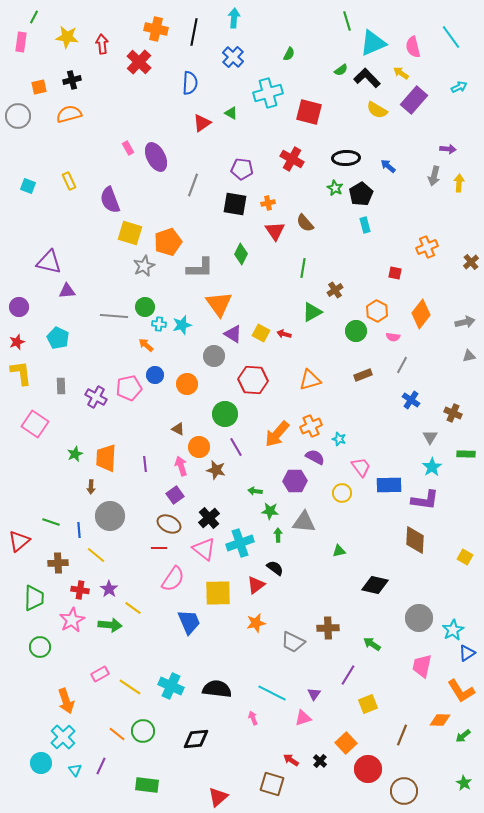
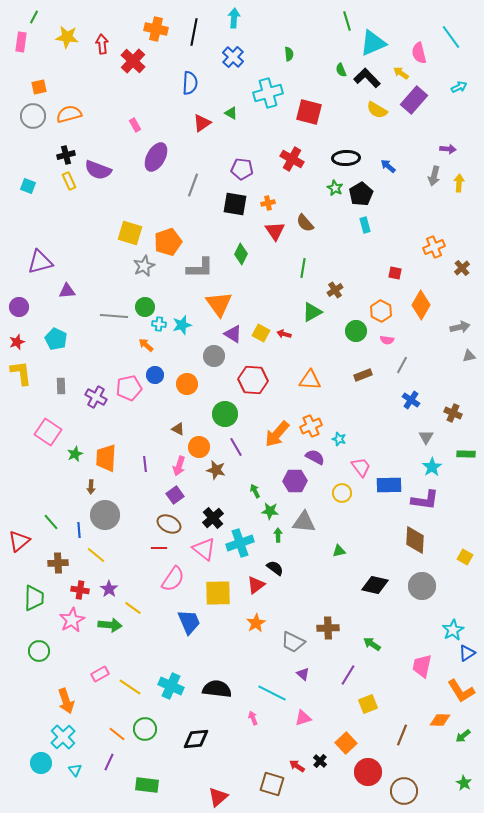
pink semicircle at (413, 47): moved 6 px right, 6 px down
green semicircle at (289, 54): rotated 32 degrees counterclockwise
red cross at (139, 62): moved 6 px left, 1 px up
green semicircle at (341, 70): rotated 104 degrees clockwise
black cross at (72, 80): moved 6 px left, 75 px down
gray circle at (18, 116): moved 15 px right
pink rectangle at (128, 148): moved 7 px right, 23 px up
purple ellipse at (156, 157): rotated 56 degrees clockwise
purple semicircle at (110, 200): moved 12 px left, 30 px up; rotated 48 degrees counterclockwise
orange cross at (427, 247): moved 7 px right
purple triangle at (49, 262): moved 9 px left; rotated 28 degrees counterclockwise
brown cross at (471, 262): moved 9 px left, 6 px down
orange hexagon at (377, 311): moved 4 px right
orange diamond at (421, 314): moved 9 px up; rotated 8 degrees counterclockwise
gray arrow at (465, 322): moved 5 px left, 5 px down
pink semicircle at (393, 337): moved 6 px left, 3 px down
cyan pentagon at (58, 338): moved 2 px left, 1 px down
orange triangle at (310, 380): rotated 20 degrees clockwise
pink square at (35, 424): moved 13 px right, 8 px down
gray triangle at (430, 437): moved 4 px left
pink arrow at (181, 466): moved 2 px left; rotated 144 degrees counterclockwise
green arrow at (255, 491): rotated 56 degrees clockwise
gray circle at (110, 516): moved 5 px left, 1 px up
black cross at (209, 518): moved 4 px right
green line at (51, 522): rotated 30 degrees clockwise
gray circle at (419, 618): moved 3 px right, 32 px up
orange star at (256, 623): rotated 18 degrees counterclockwise
green circle at (40, 647): moved 1 px left, 4 px down
purple triangle at (314, 694): moved 11 px left, 20 px up; rotated 24 degrees counterclockwise
green circle at (143, 731): moved 2 px right, 2 px up
red arrow at (291, 760): moved 6 px right, 6 px down
purple line at (101, 766): moved 8 px right, 4 px up
red circle at (368, 769): moved 3 px down
